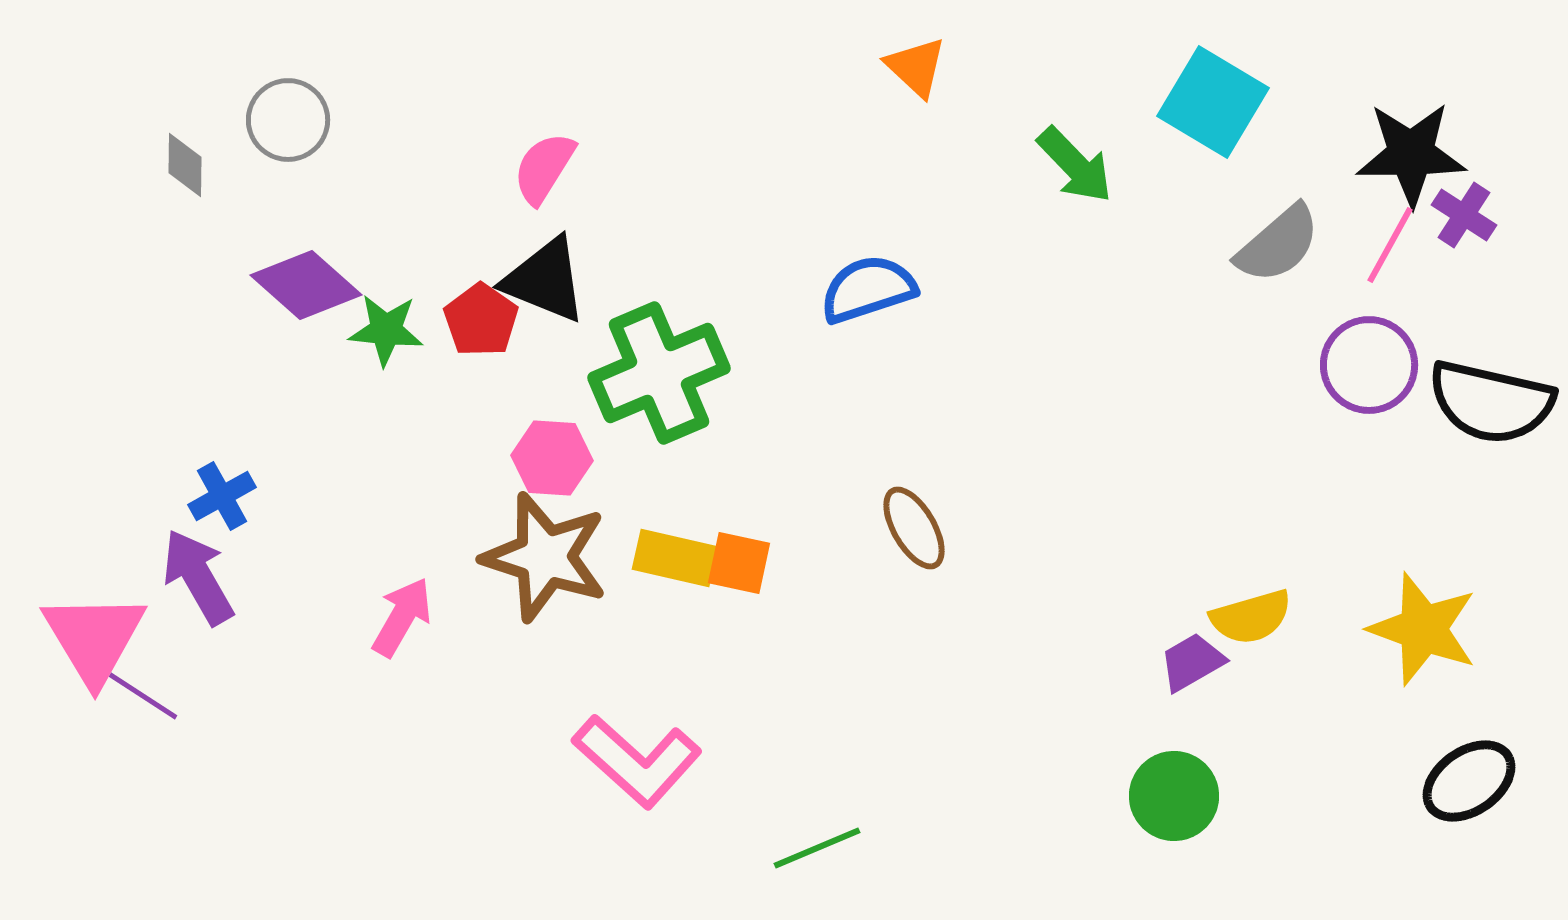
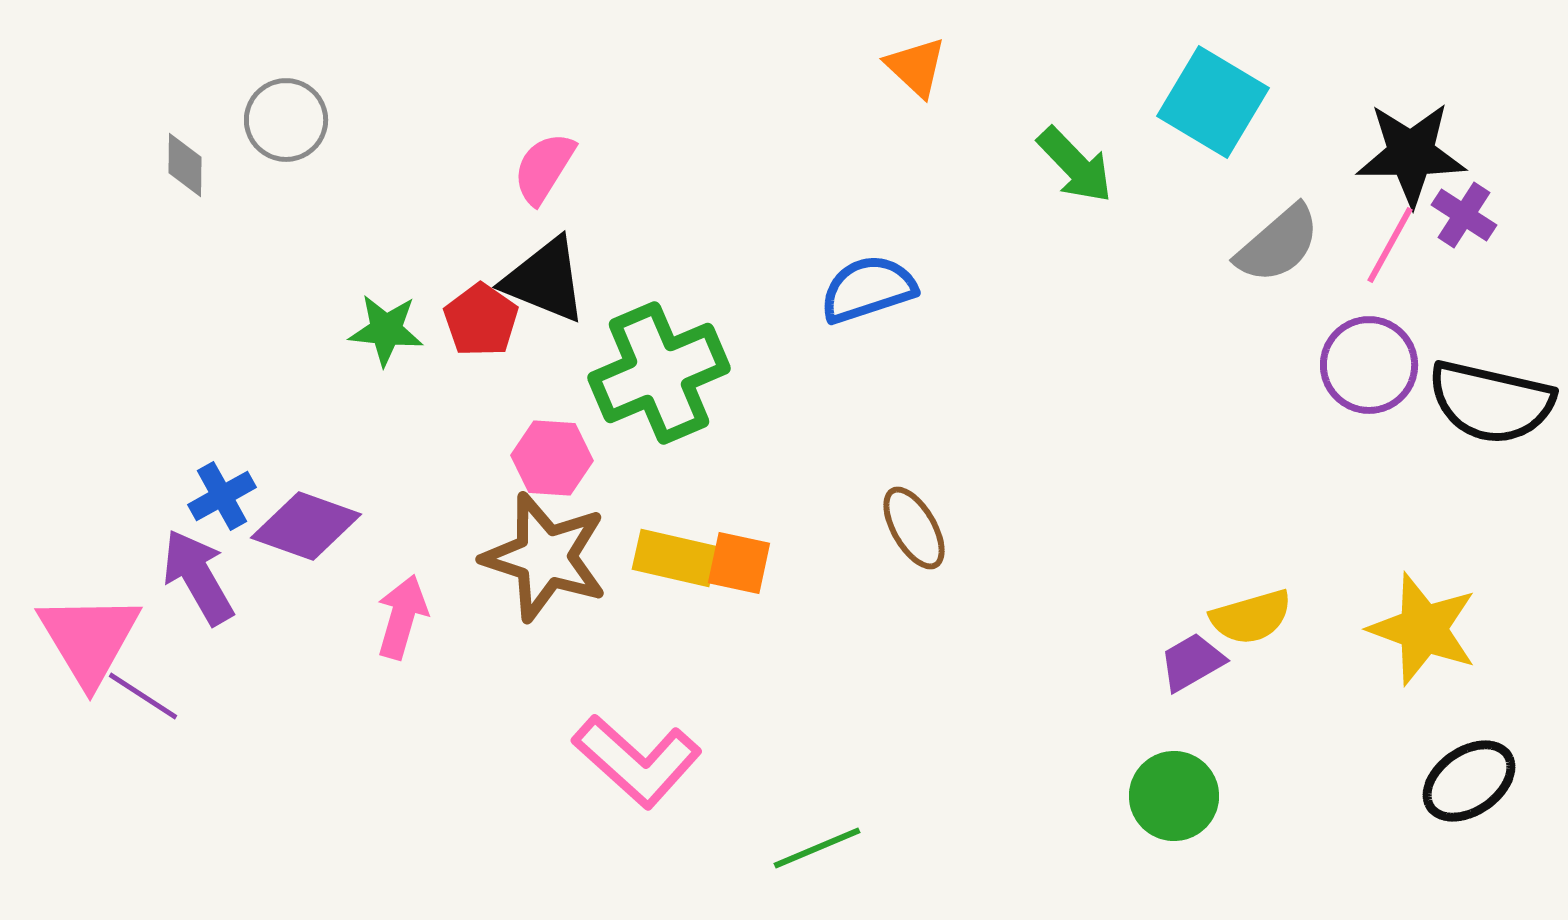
gray circle: moved 2 px left
purple diamond: moved 241 px down; rotated 22 degrees counterclockwise
pink arrow: rotated 14 degrees counterclockwise
pink triangle: moved 5 px left, 1 px down
